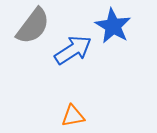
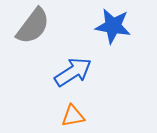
blue star: rotated 21 degrees counterclockwise
blue arrow: moved 22 px down
